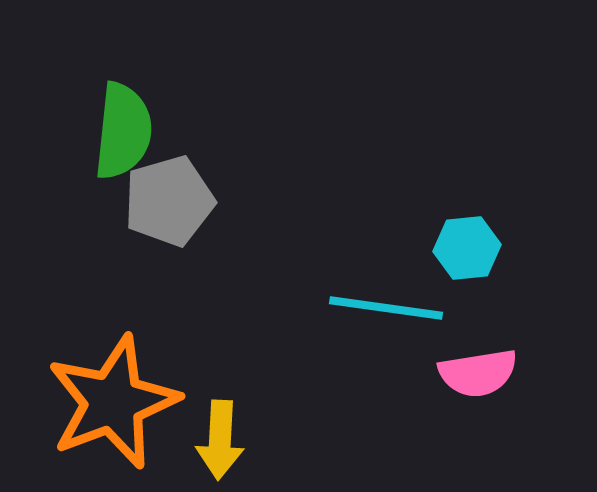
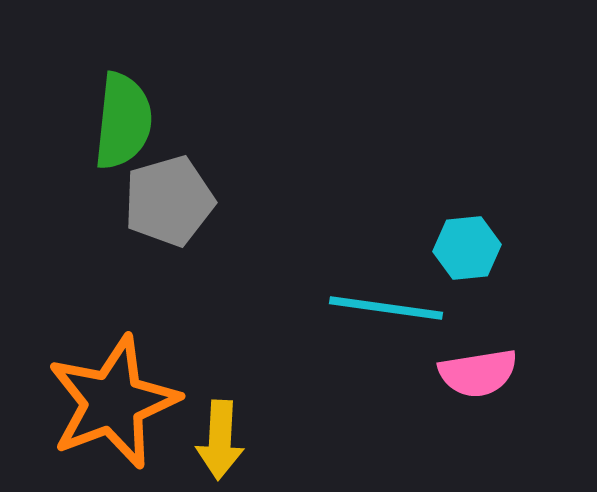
green semicircle: moved 10 px up
